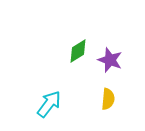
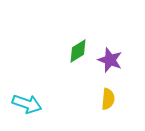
cyan arrow: moved 22 px left; rotated 72 degrees clockwise
